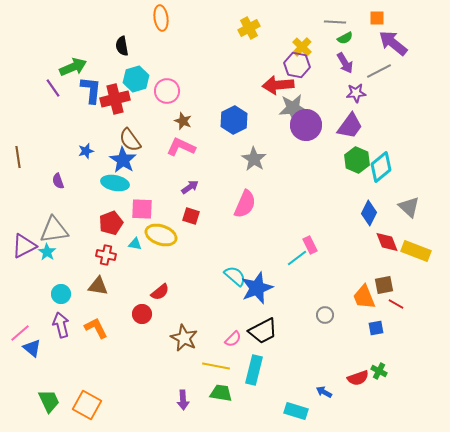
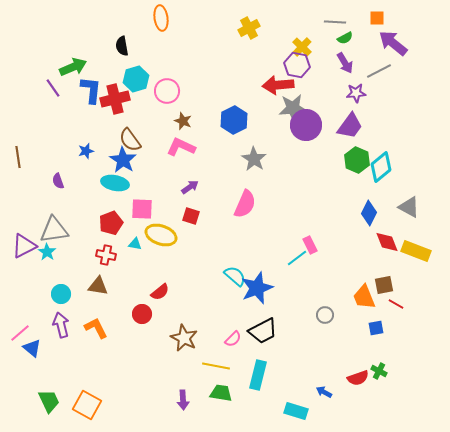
gray triangle at (409, 207): rotated 15 degrees counterclockwise
cyan rectangle at (254, 370): moved 4 px right, 5 px down
